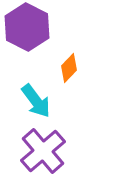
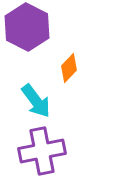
purple cross: moved 1 px left; rotated 30 degrees clockwise
